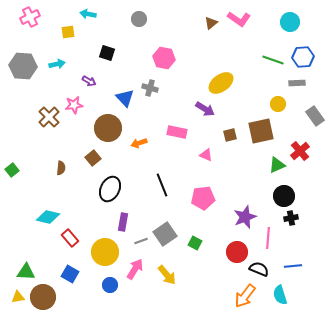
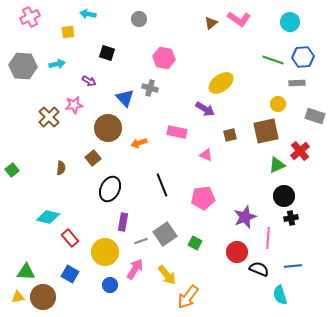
gray rectangle at (315, 116): rotated 36 degrees counterclockwise
brown square at (261, 131): moved 5 px right
orange arrow at (245, 296): moved 57 px left, 1 px down
